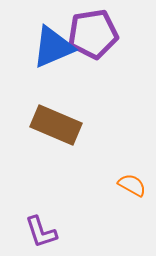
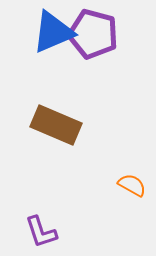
purple pentagon: rotated 24 degrees clockwise
blue triangle: moved 15 px up
